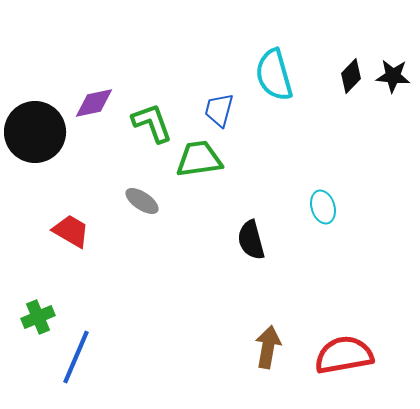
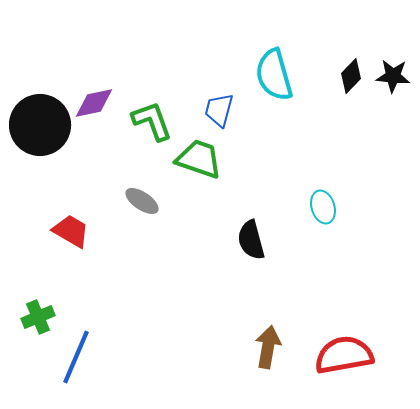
green L-shape: moved 2 px up
black circle: moved 5 px right, 7 px up
green trapezoid: rotated 27 degrees clockwise
